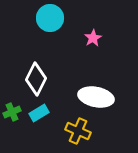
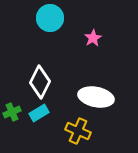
white diamond: moved 4 px right, 3 px down
